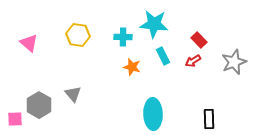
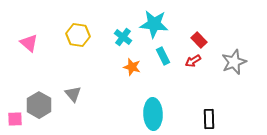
cyan cross: rotated 36 degrees clockwise
